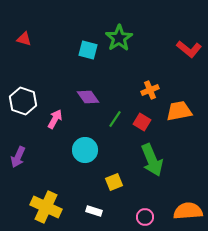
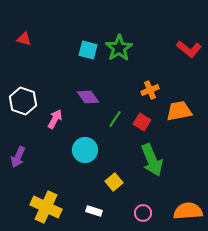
green star: moved 10 px down
yellow square: rotated 18 degrees counterclockwise
pink circle: moved 2 px left, 4 px up
